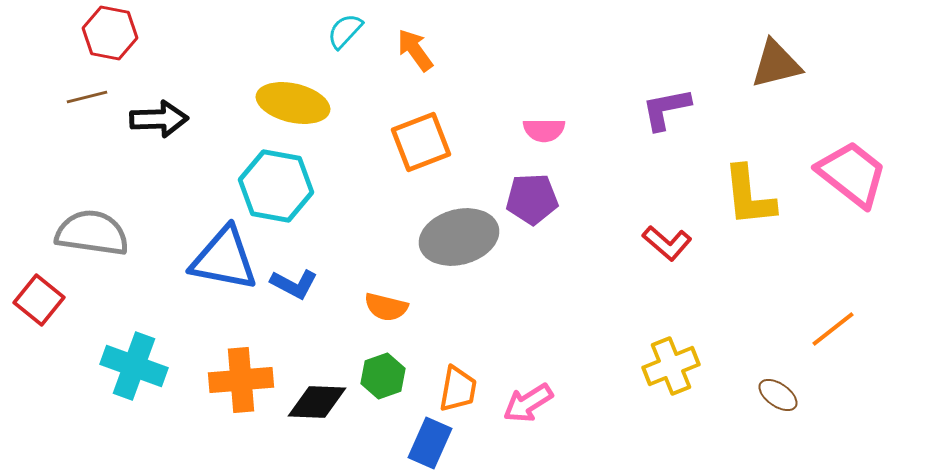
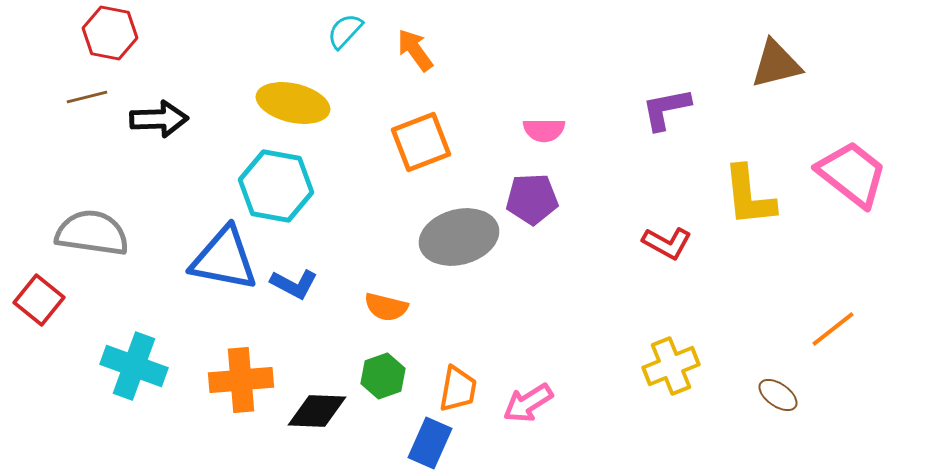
red L-shape: rotated 12 degrees counterclockwise
black diamond: moved 9 px down
